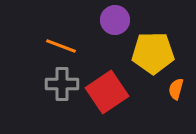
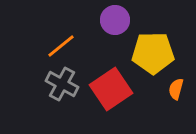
orange line: rotated 60 degrees counterclockwise
gray cross: rotated 28 degrees clockwise
red square: moved 4 px right, 3 px up
